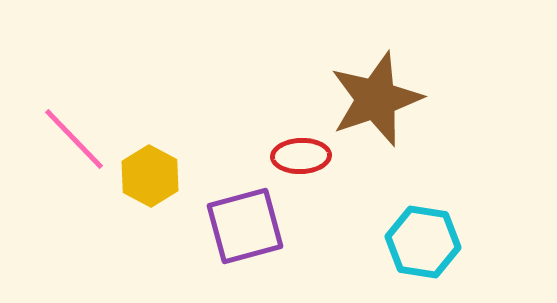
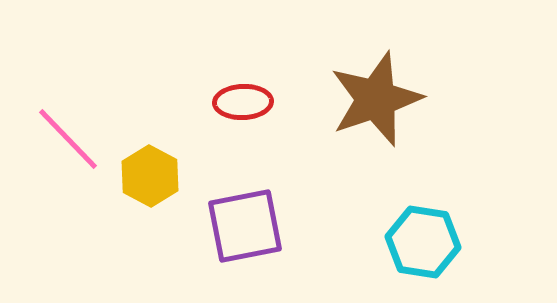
pink line: moved 6 px left
red ellipse: moved 58 px left, 54 px up
purple square: rotated 4 degrees clockwise
